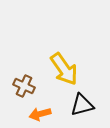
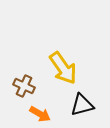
yellow arrow: moved 1 px left, 1 px up
orange arrow: rotated 135 degrees counterclockwise
